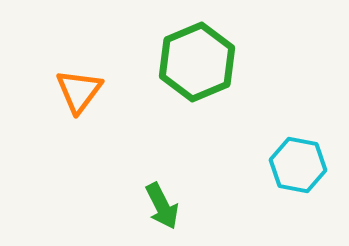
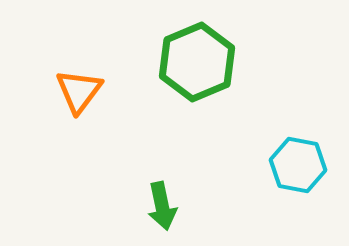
green arrow: rotated 15 degrees clockwise
